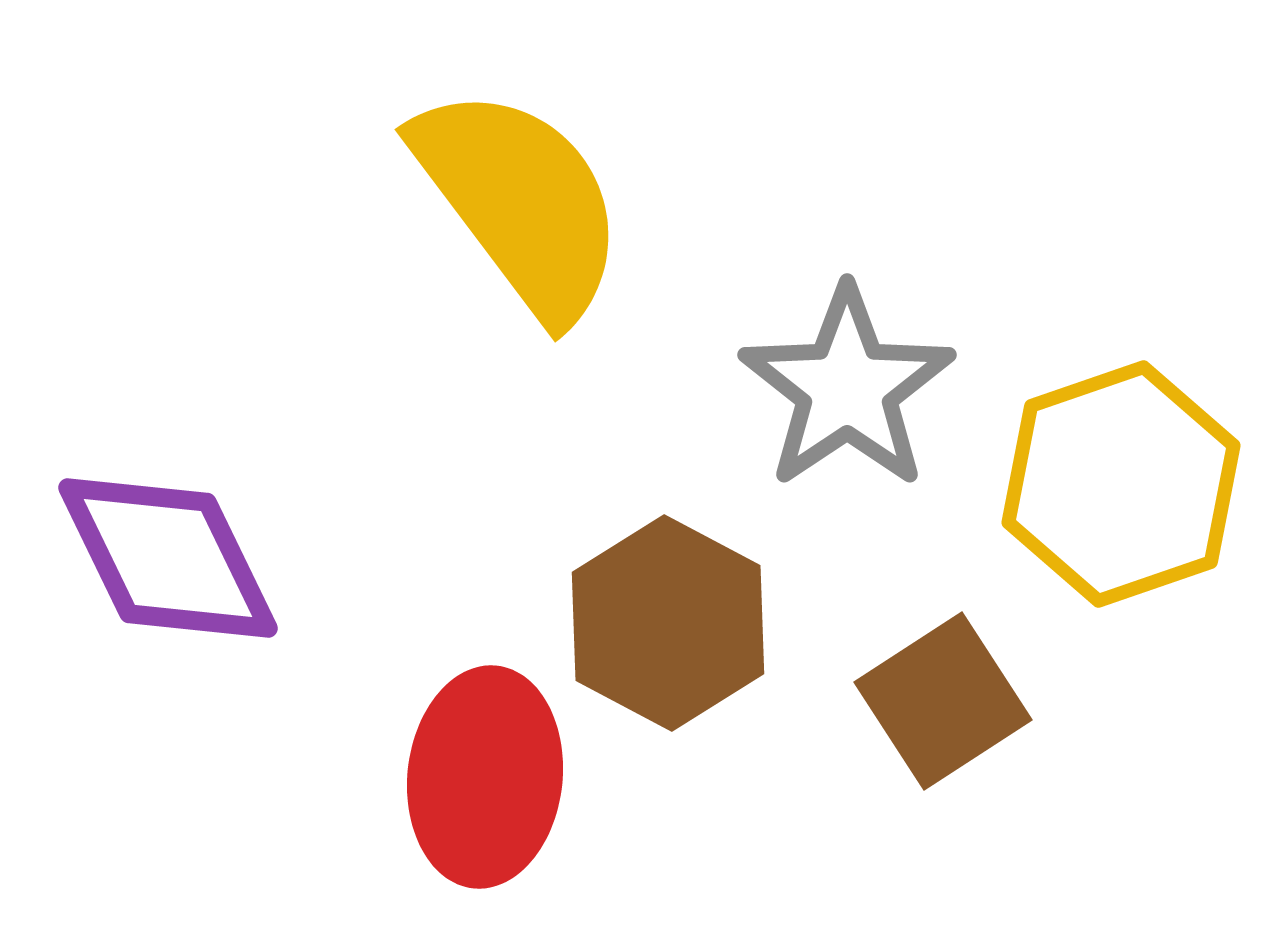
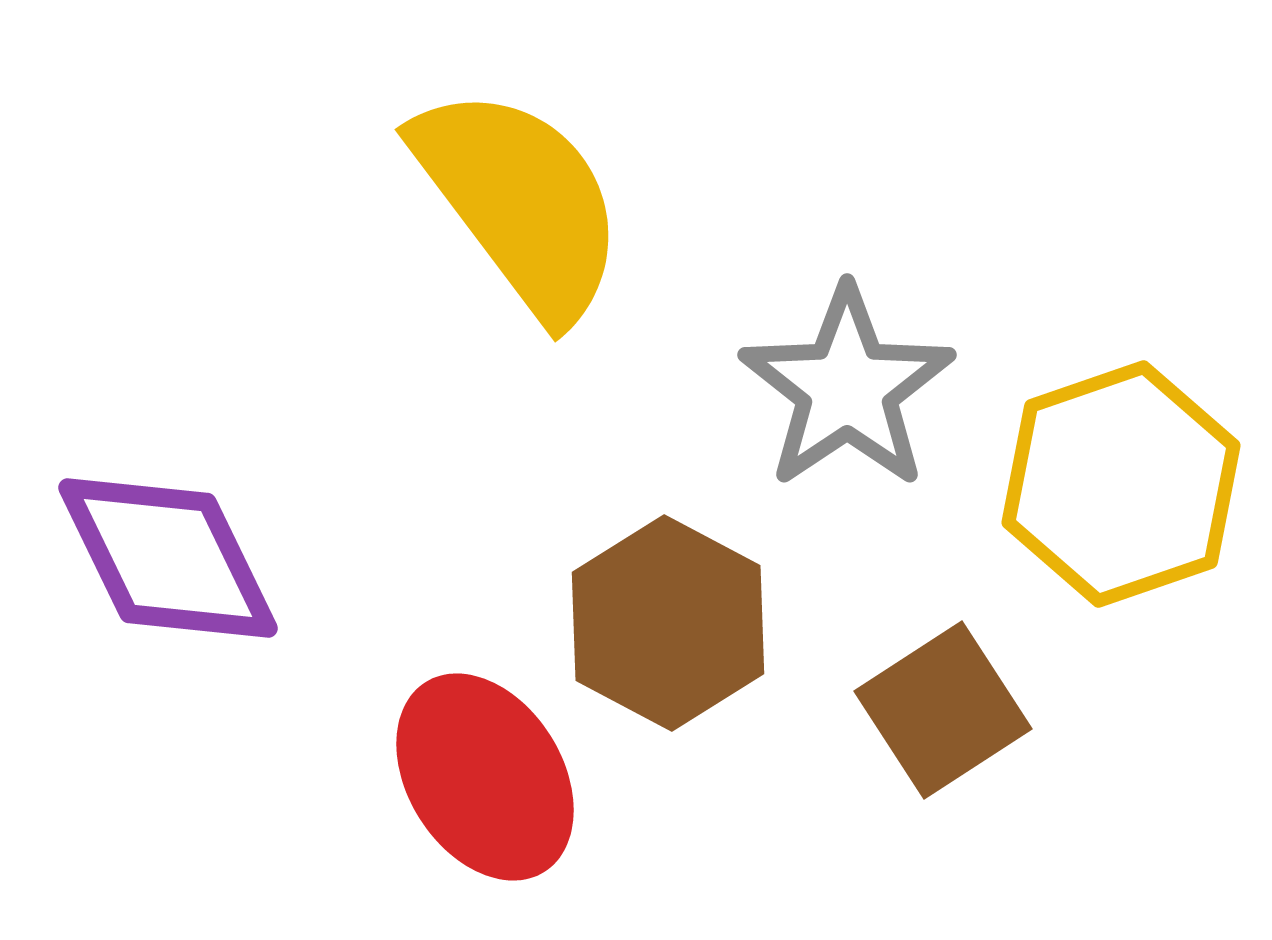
brown square: moved 9 px down
red ellipse: rotated 38 degrees counterclockwise
